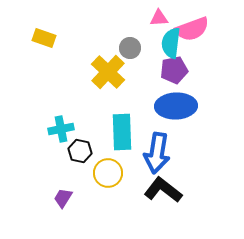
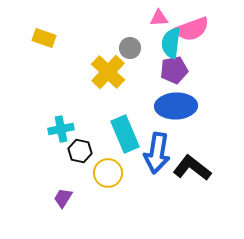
cyan rectangle: moved 3 px right, 2 px down; rotated 21 degrees counterclockwise
black L-shape: moved 29 px right, 22 px up
